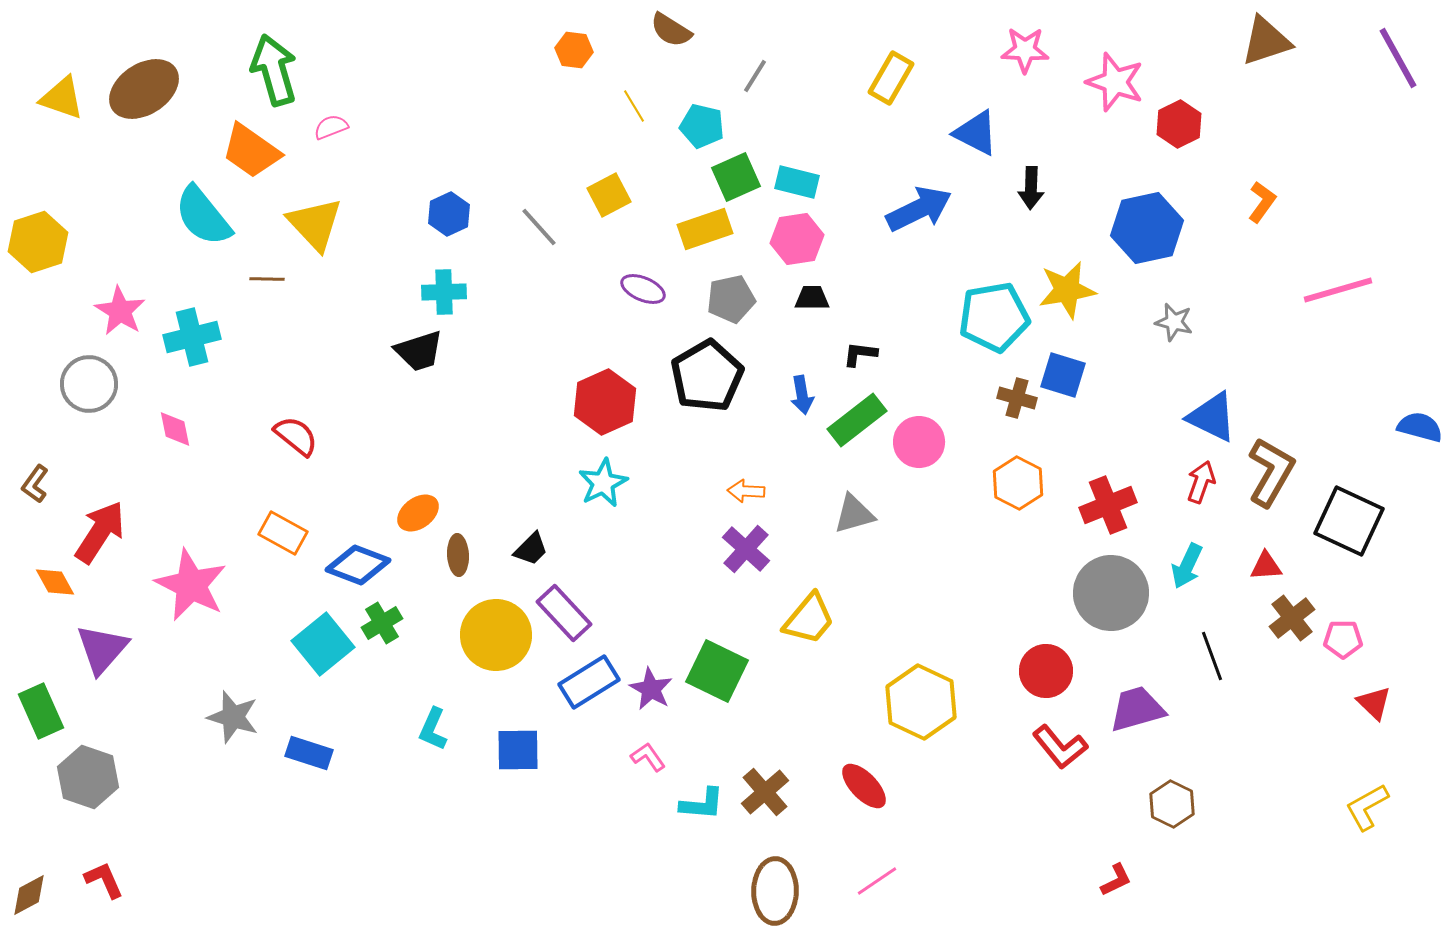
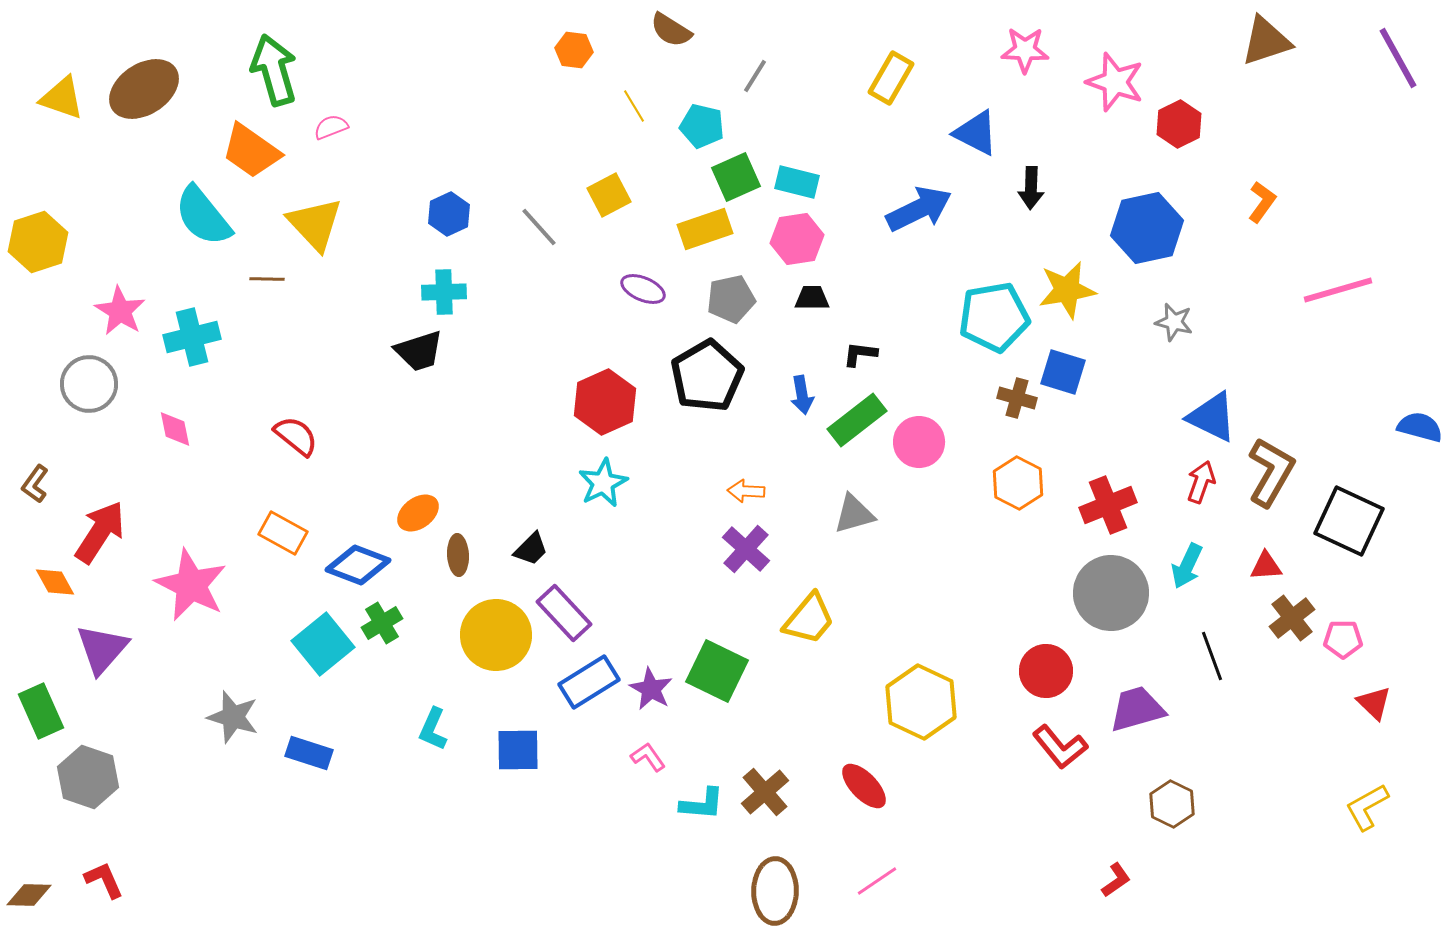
blue square at (1063, 375): moved 3 px up
red L-shape at (1116, 880): rotated 9 degrees counterclockwise
brown diamond at (29, 895): rotated 30 degrees clockwise
